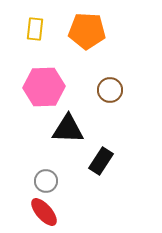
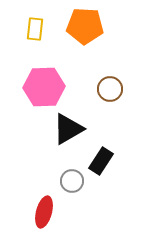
orange pentagon: moved 2 px left, 5 px up
brown circle: moved 1 px up
black triangle: rotated 32 degrees counterclockwise
gray circle: moved 26 px right
red ellipse: rotated 56 degrees clockwise
